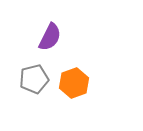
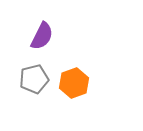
purple semicircle: moved 8 px left, 1 px up
